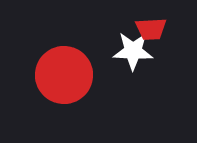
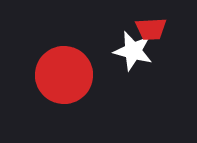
white star: rotated 12 degrees clockwise
